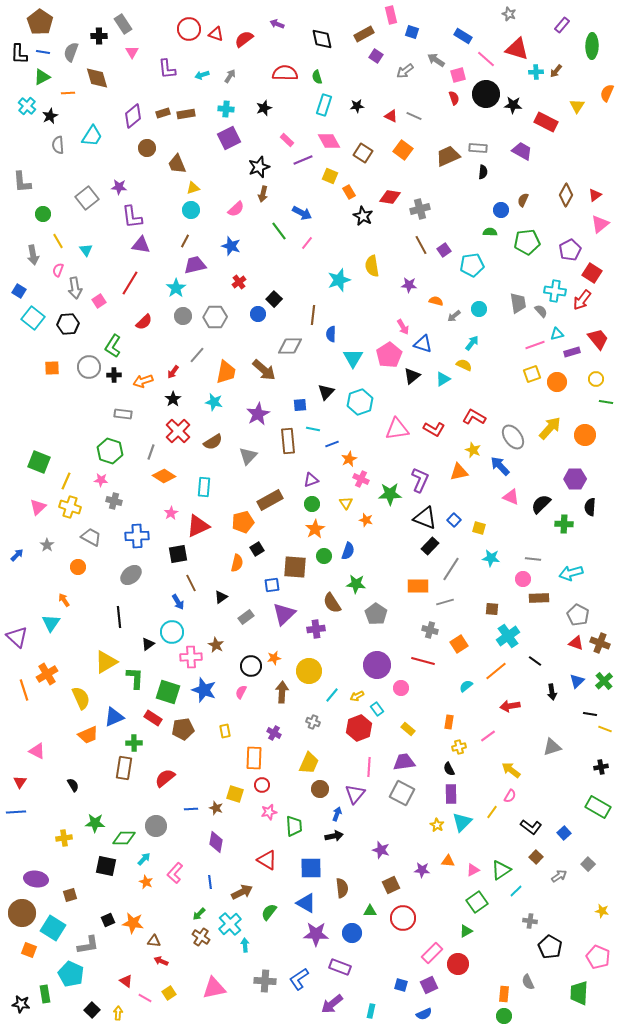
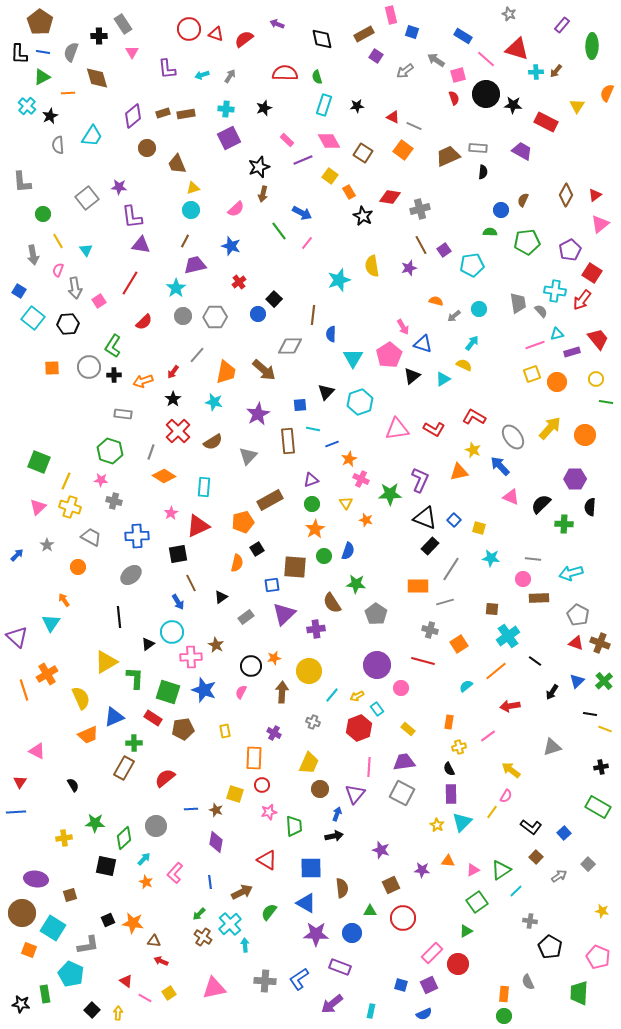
red triangle at (391, 116): moved 2 px right, 1 px down
gray line at (414, 116): moved 10 px down
yellow square at (330, 176): rotated 14 degrees clockwise
purple star at (409, 285): moved 17 px up; rotated 21 degrees counterclockwise
black arrow at (552, 692): rotated 42 degrees clockwise
brown rectangle at (124, 768): rotated 20 degrees clockwise
pink semicircle at (510, 796): moved 4 px left
brown star at (216, 808): moved 2 px down
green diamond at (124, 838): rotated 45 degrees counterclockwise
brown cross at (201, 937): moved 2 px right
